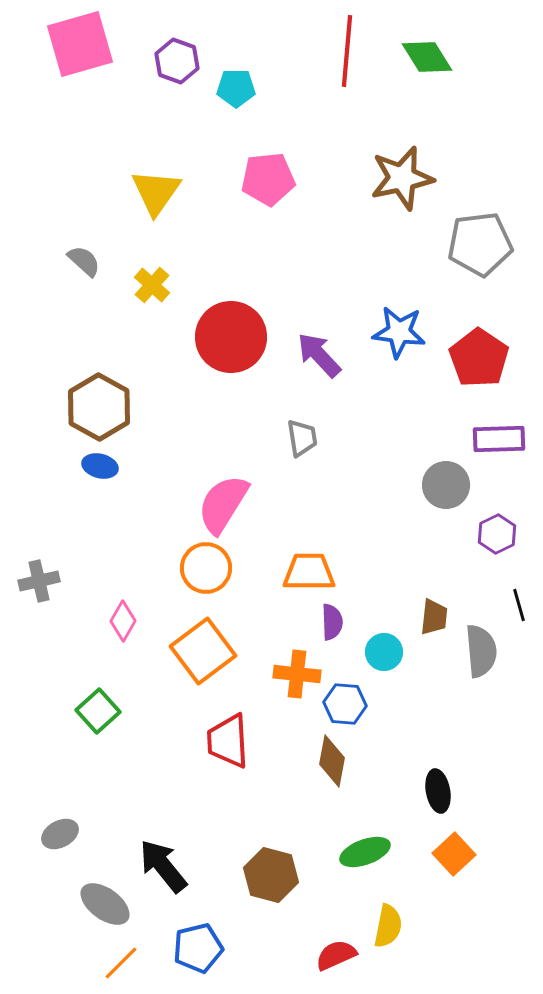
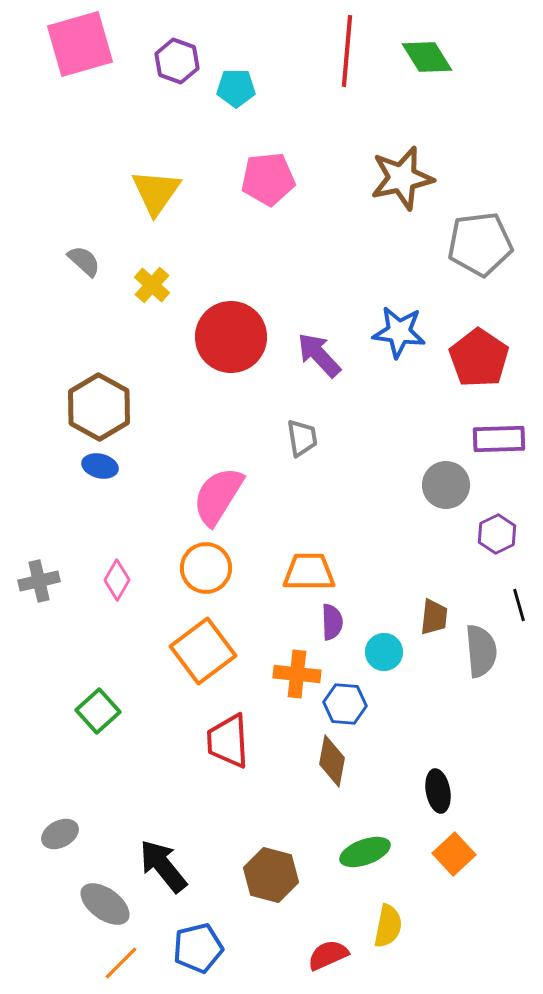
pink semicircle at (223, 504): moved 5 px left, 8 px up
pink diamond at (123, 621): moved 6 px left, 41 px up
red semicircle at (336, 955): moved 8 px left
